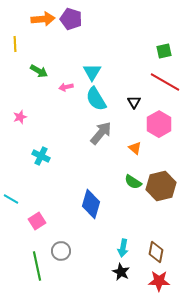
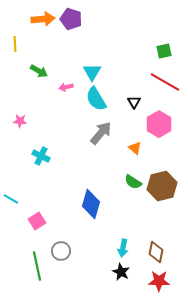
pink star: moved 4 px down; rotated 24 degrees clockwise
brown hexagon: moved 1 px right
